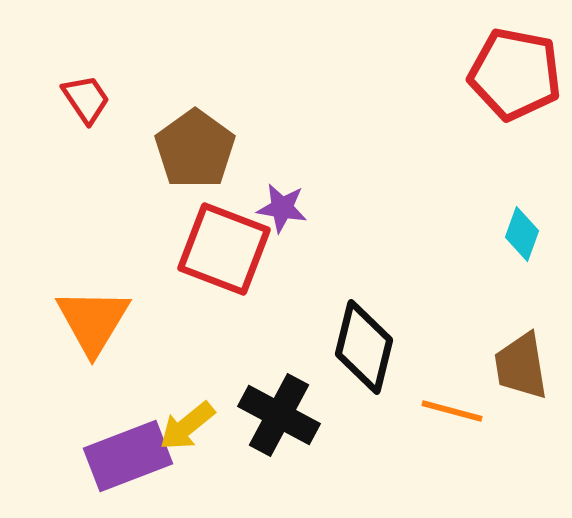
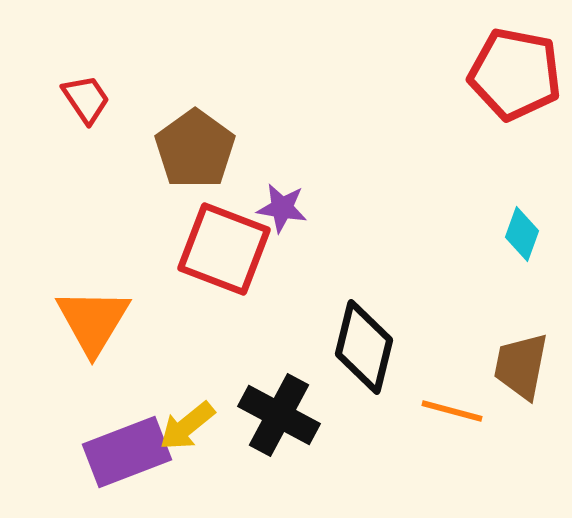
brown trapezoid: rotated 20 degrees clockwise
purple rectangle: moved 1 px left, 4 px up
